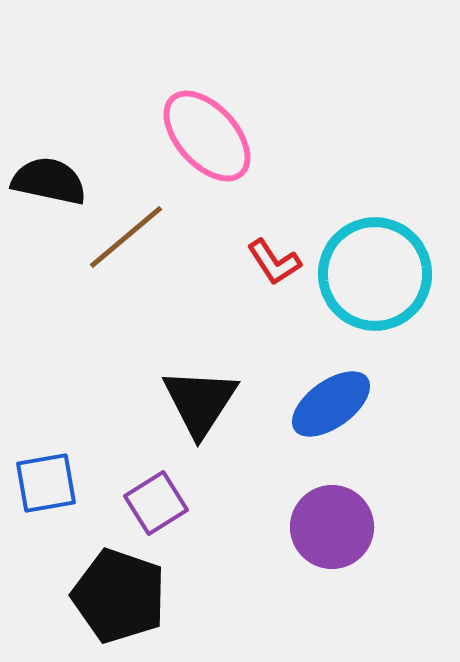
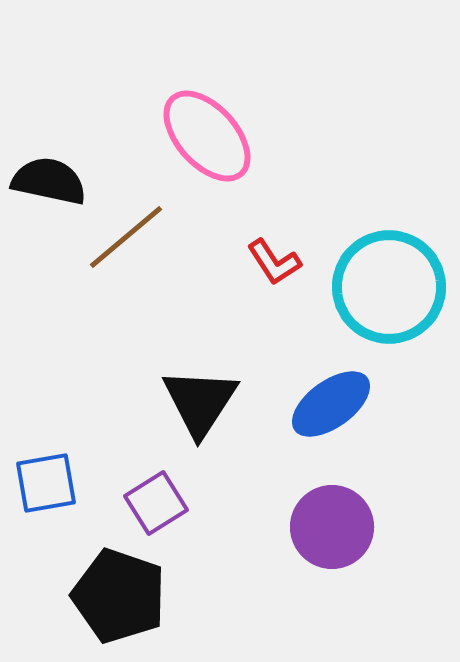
cyan circle: moved 14 px right, 13 px down
